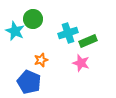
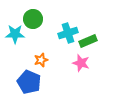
cyan star: moved 3 px down; rotated 24 degrees counterclockwise
